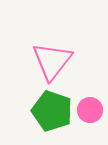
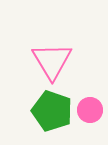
pink triangle: rotated 9 degrees counterclockwise
